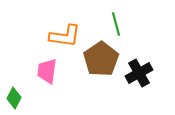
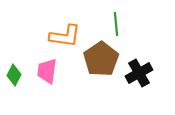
green line: rotated 10 degrees clockwise
green diamond: moved 23 px up
